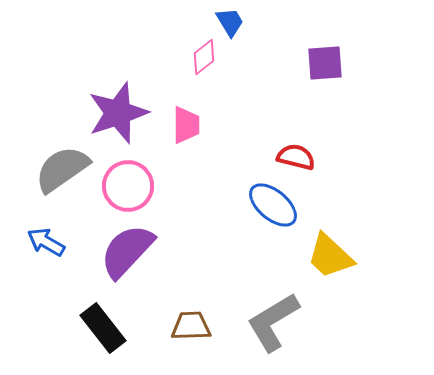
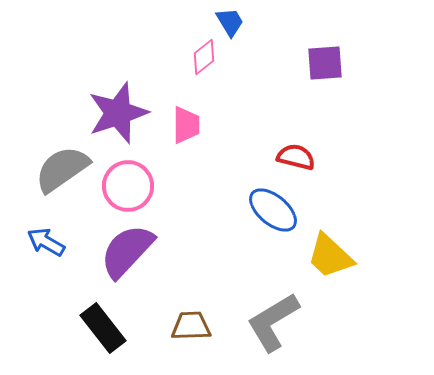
blue ellipse: moved 5 px down
